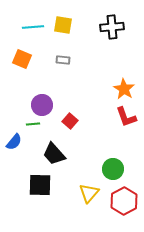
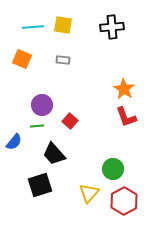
green line: moved 4 px right, 2 px down
black square: rotated 20 degrees counterclockwise
